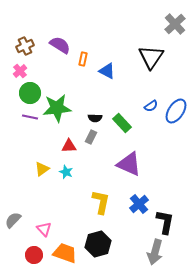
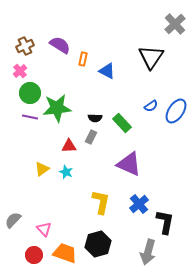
gray arrow: moved 7 px left
